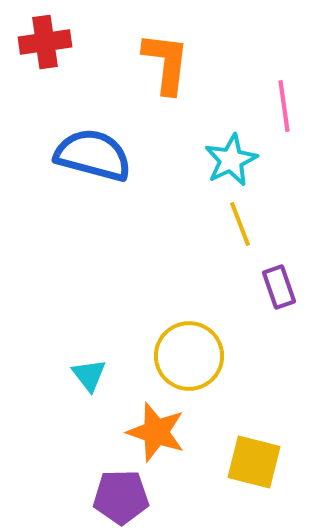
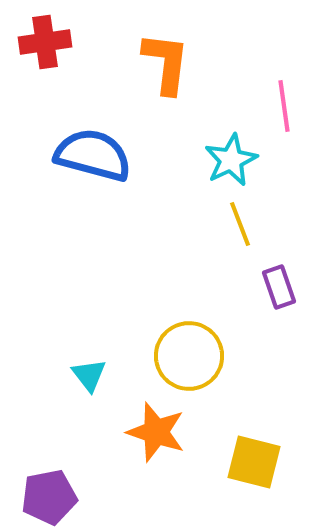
purple pentagon: moved 72 px left; rotated 10 degrees counterclockwise
